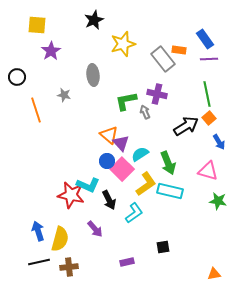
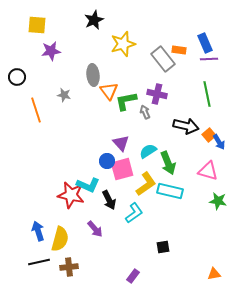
blue rectangle at (205, 39): moved 4 px down; rotated 12 degrees clockwise
purple star at (51, 51): rotated 24 degrees clockwise
orange square at (209, 118): moved 17 px down
black arrow at (186, 126): rotated 45 degrees clockwise
orange triangle at (109, 135): moved 44 px up; rotated 12 degrees clockwise
cyan semicircle at (140, 154): moved 8 px right, 3 px up
pink square at (122, 169): rotated 30 degrees clockwise
purple rectangle at (127, 262): moved 6 px right, 14 px down; rotated 40 degrees counterclockwise
